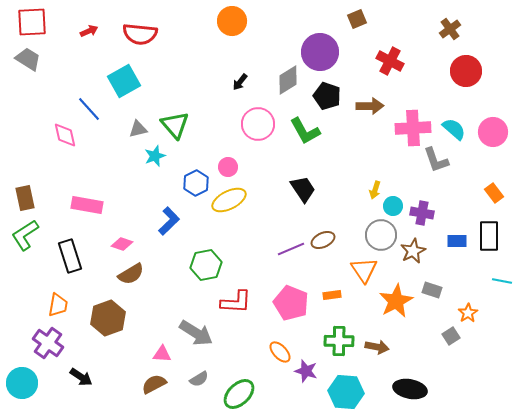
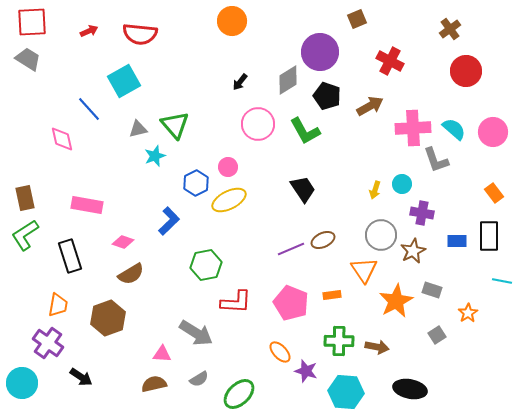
brown arrow at (370, 106): rotated 28 degrees counterclockwise
pink diamond at (65, 135): moved 3 px left, 4 px down
cyan circle at (393, 206): moved 9 px right, 22 px up
pink diamond at (122, 244): moved 1 px right, 2 px up
gray square at (451, 336): moved 14 px left, 1 px up
brown semicircle at (154, 384): rotated 15 degrees clockwise
